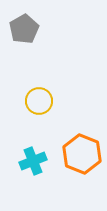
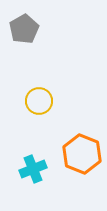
cyan cross: moved 8 px down
